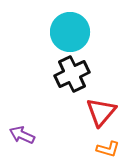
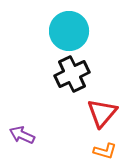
cyan circle: moved 1 px left, 1 px up
red triangle: moved 1 px right, 1 px down
orange L-shape: moved 3 px left, 2 px down
